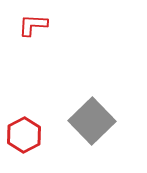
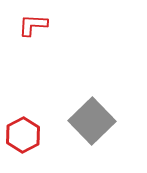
red hexagon: moved 1 px left
